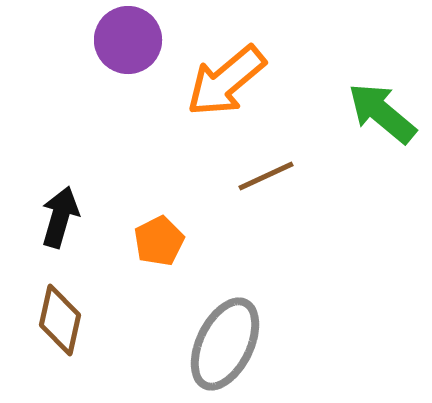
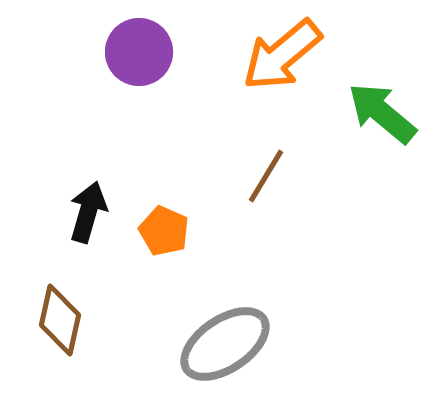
purple circle: moved 11 px right, 12 px down
orange arrow: moved 56 px right, 26 px up
brown line: rotated 34 degrees counterclockwise
black arrow: moved 28 px right, 5 px up
orange pentagon: moved 5 px right, 10 px up; rotated 21 degrees counterclockwise
gray ellipse: rotated 30 degrees clockwise
